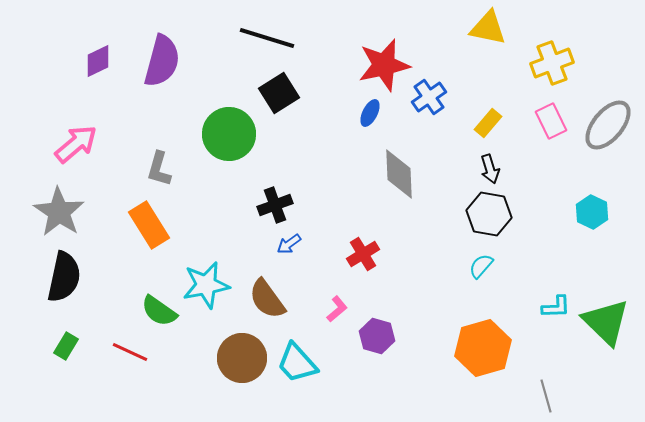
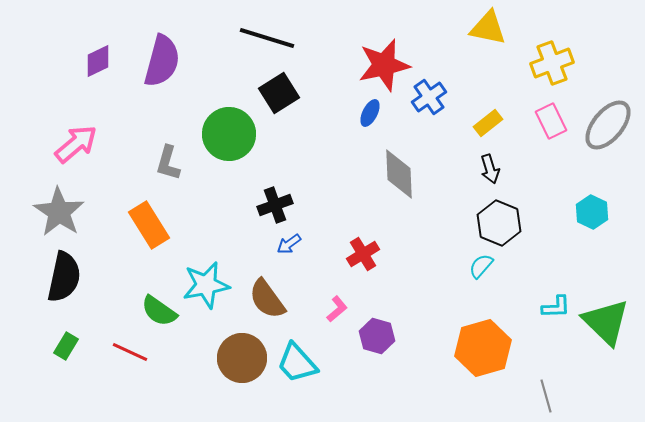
yellow rectangle: rotated 12 degrees clockwise
gray L-shape: moved 9 px right, 6 px up
black hexagon: moved 10 px right, 9 px down; rotated 12 degrees clockwise
